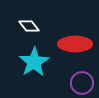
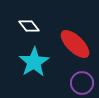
red ellipse: rotated 44 degrees clockwise
